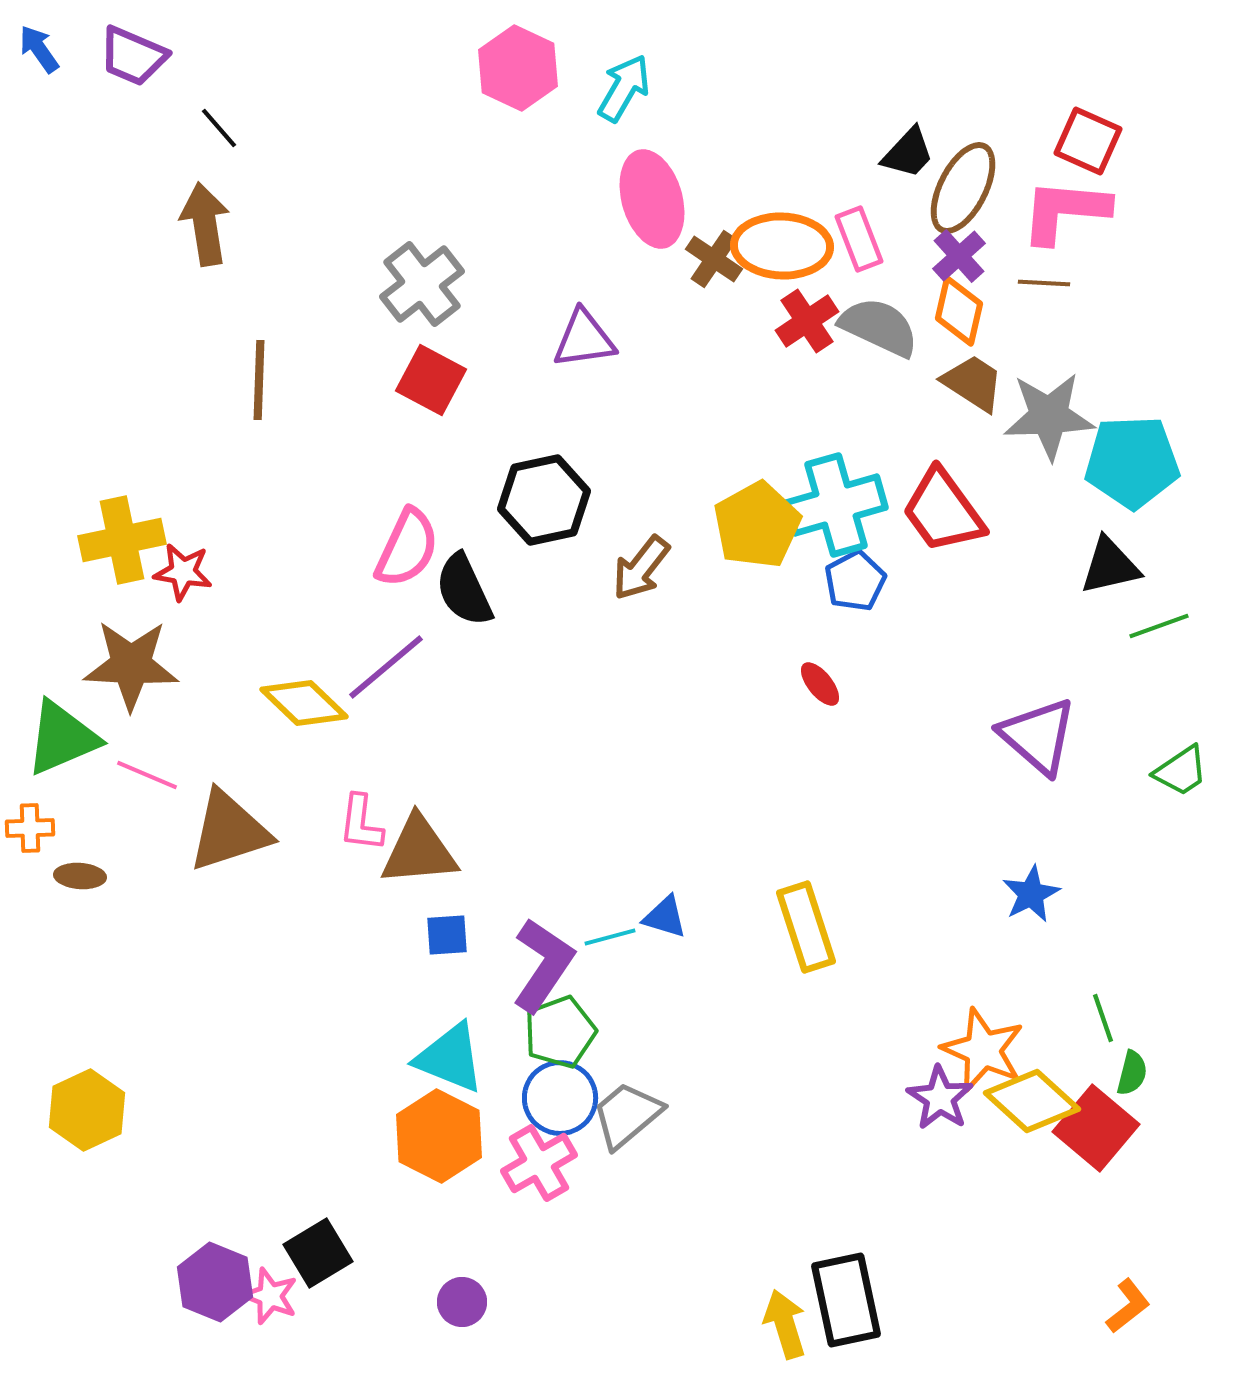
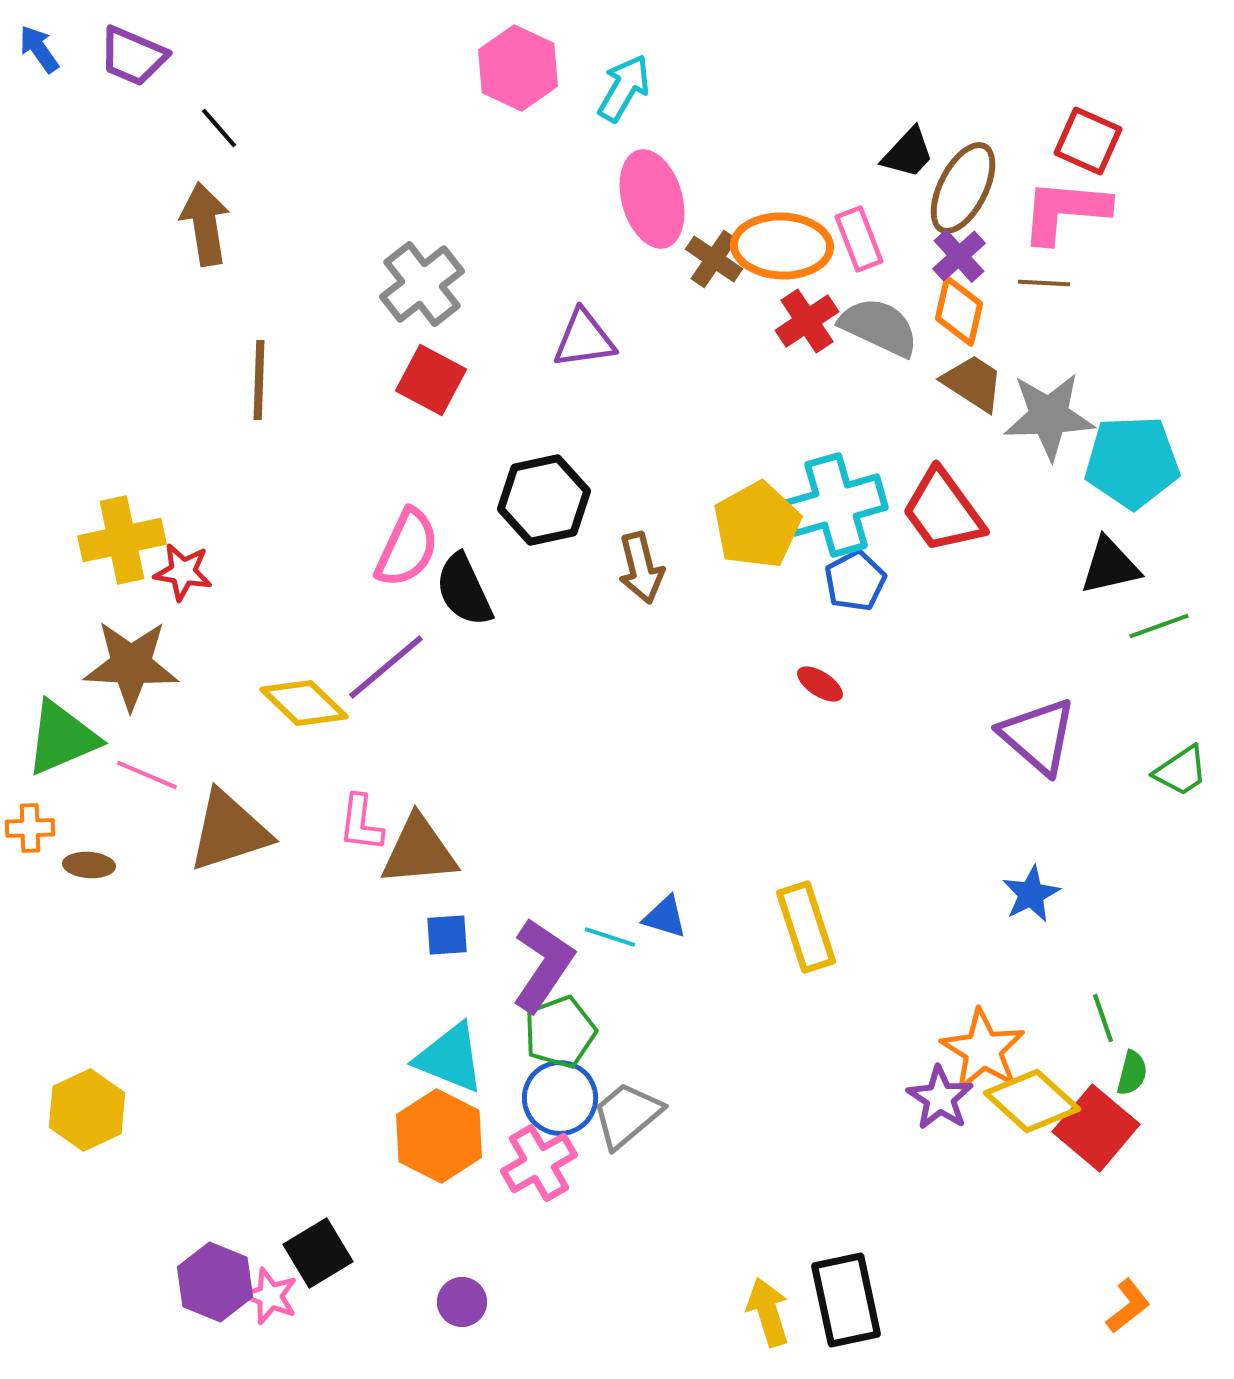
brown arrow at (641, 568): rotated 52 degrees counterclockwise
red ellipse at (820, 684): rotated 18 degrees counterclockwise
brown ellipse at (80, 876): moved 9 px right, 11 px up
cyan line at (610, 937): rotated 33 degrees clockwise
orange star at (983, 1050): rotated 8 degrees clockwise
yellow arrow at (785, 1324): moved 17 px left, 12 px up
